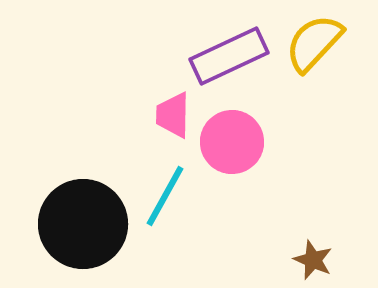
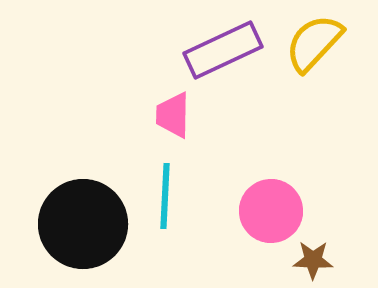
purple rectangle: moved 6 px left, 6 px up
pink circle: moved 39 px right, 69 px down
cyan line: rotated 26 degrees counterclockwise
brown star: rotated 21 degrees counterclockwise
